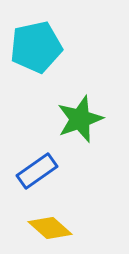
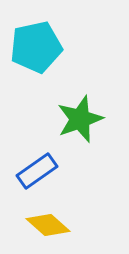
yellow diamond: moved 2 px left, 3 px up
